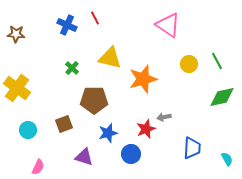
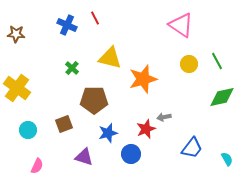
pink triangle: moved 13 px right
blue trapezoid: rotated 35 degrees clockwise
pink semicircle: moved 1 px left, 1 px up
